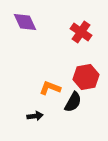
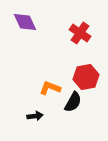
red cross: moved 1 px left, 1 px down
